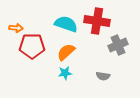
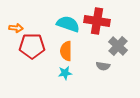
cyan semicircle: moved 2 px right
gray cross: moved 1 px down; rotated 24 degrees counterclockwise
orange semicircle: moved 1 px up; rotated 48 degrees counterclockwise
gray semicircle: moved 10 px up
